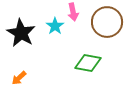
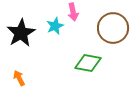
brown circle: moved 6 px right, 6 px down
cyan star: rotated 12 degrees clockwise
black star: rotated 12 degrees clockwise
orange arrow: rotated 105 degrees clockwise
